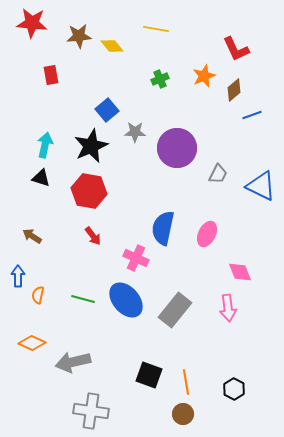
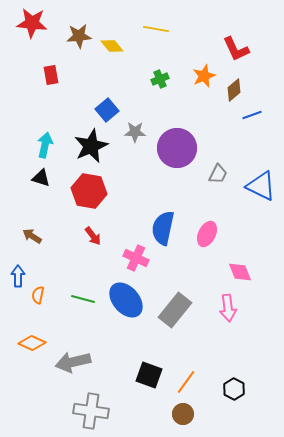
orange line: rotated 45 degrees clockwise
